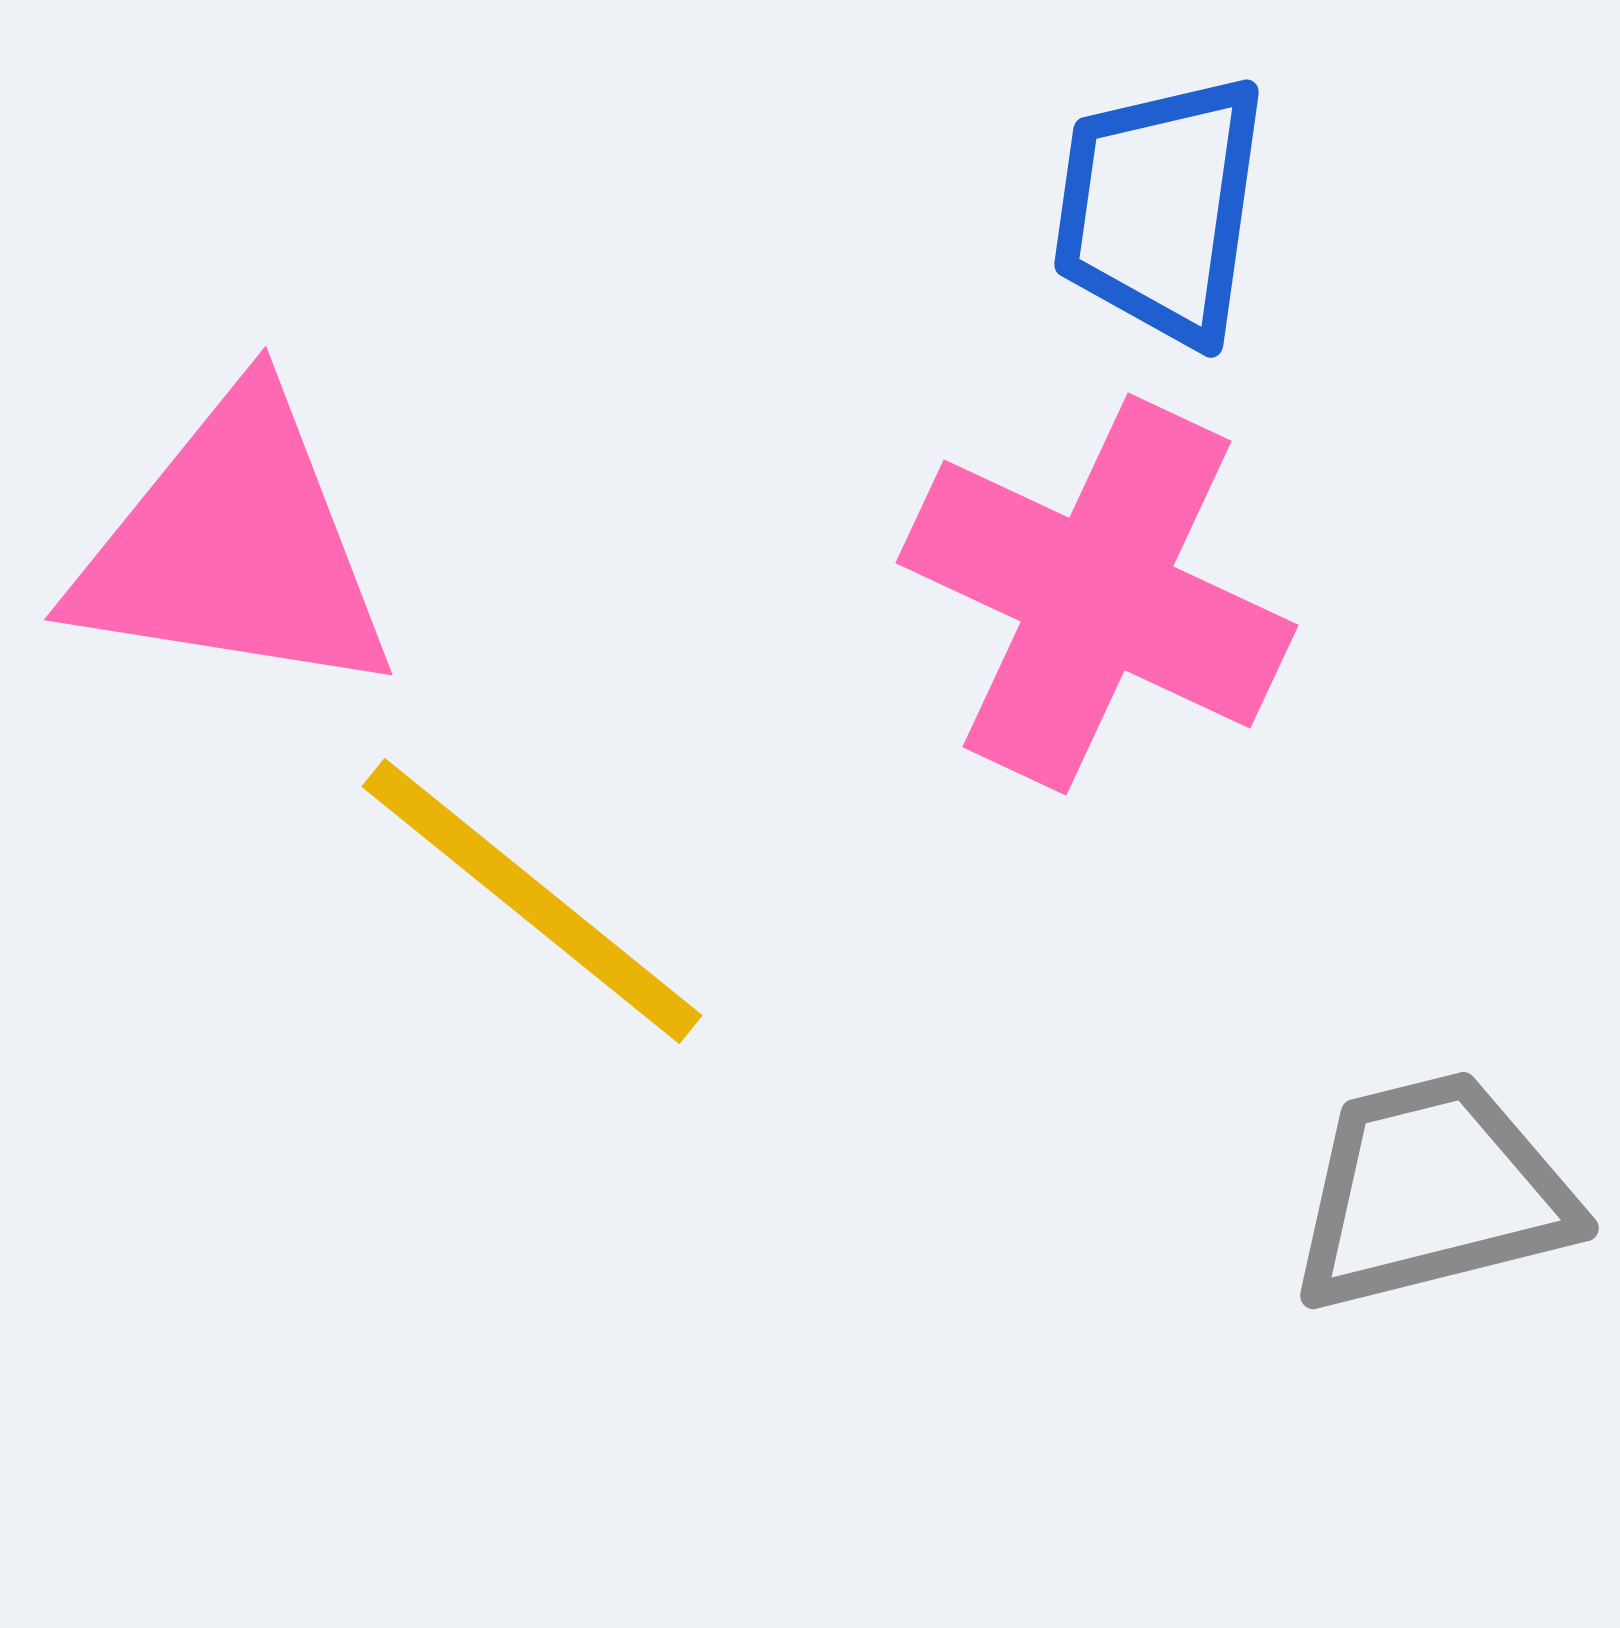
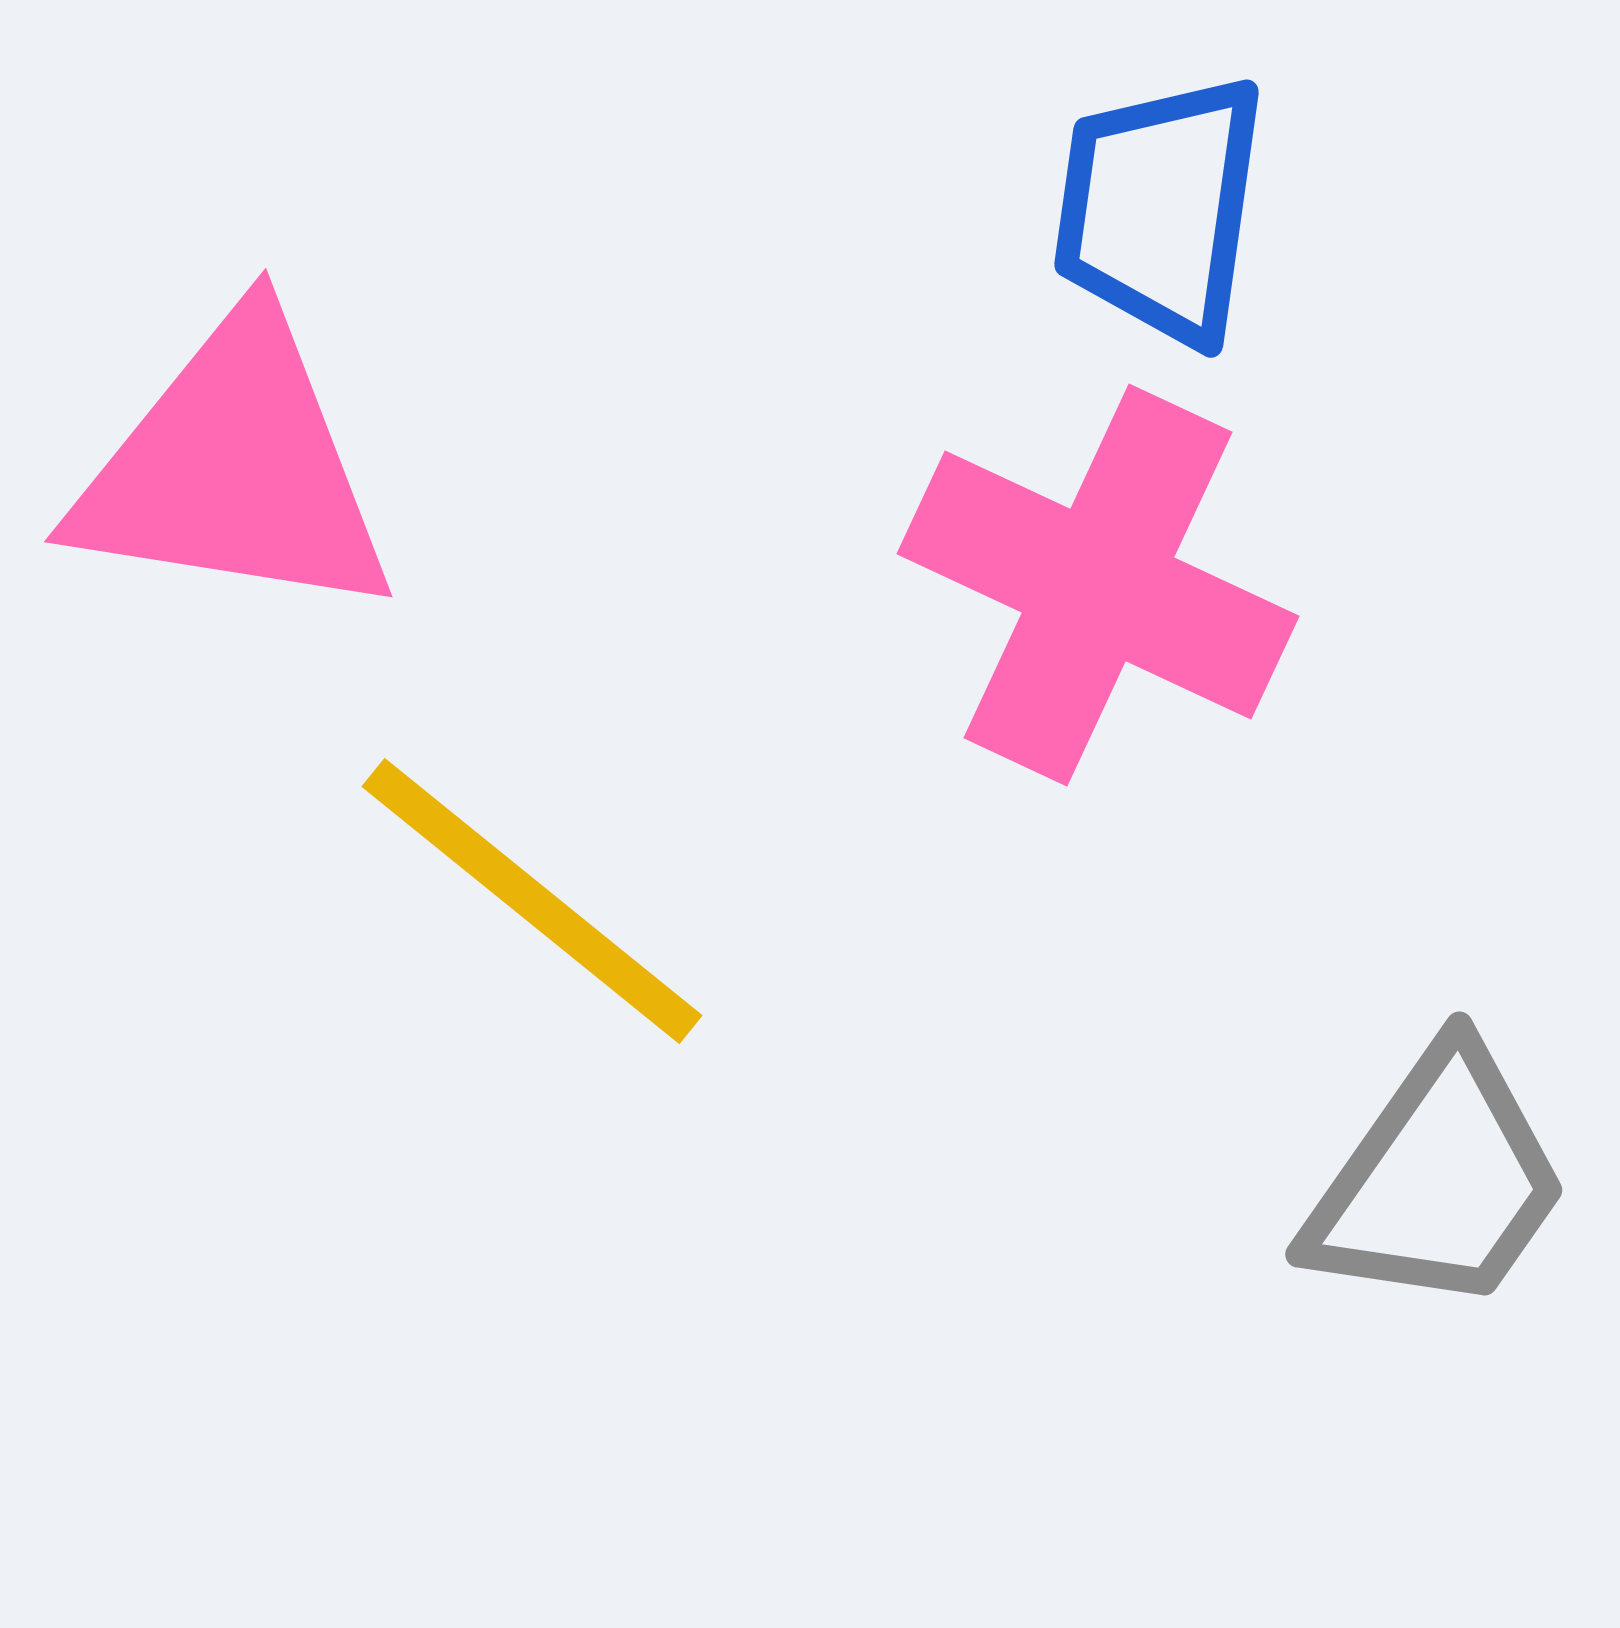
pink triangle: moved 78 px up
pink cross: moved 1 px right, 9 px up
gray trapezoid: moved 6 px right, 11 px up; rotated 139 degrees clockwise
